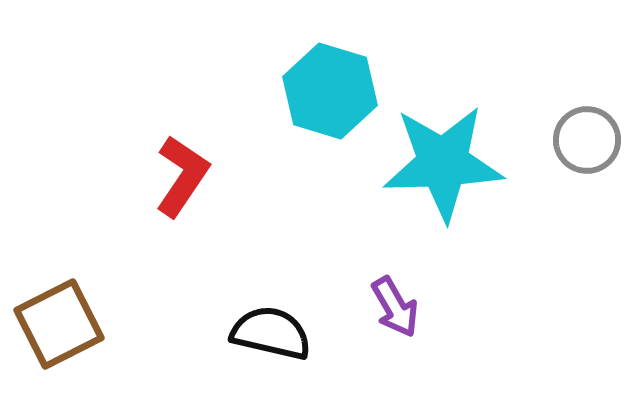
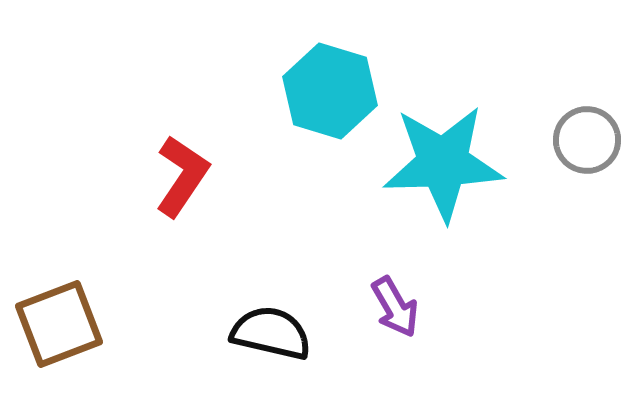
brown square: rotated 6 degrees clockwise
